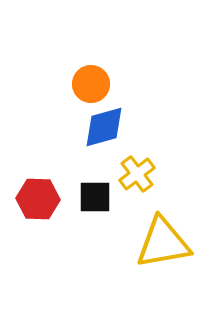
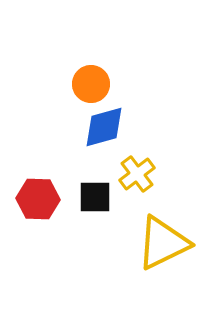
yellow triangle: rotated 16 degrees counterclockwise
